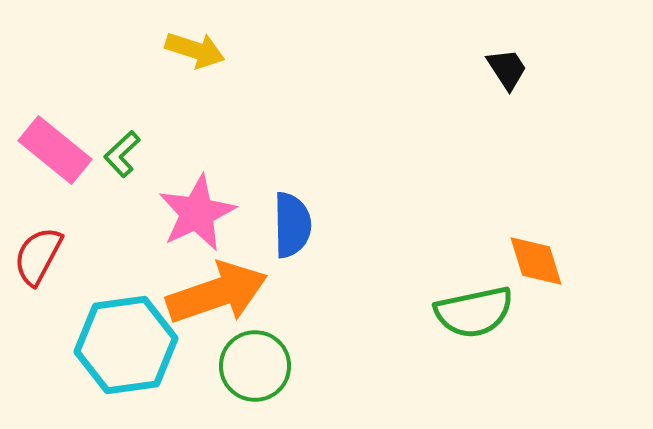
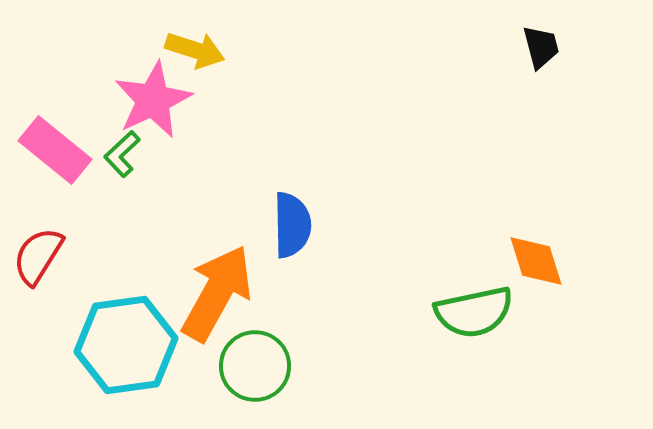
black trapezoid: moved 34 px right, 22 px up; rotated 18 degrees clockwise
pink star: moved 44 px left, 113 px up
red semicircle: rotated 4 degrees clockwise
orange arrow: rotated 42 degrees counterclockwise
